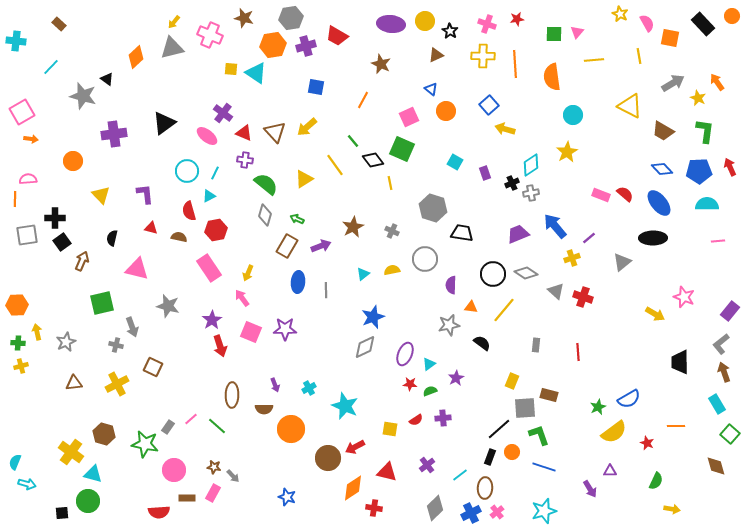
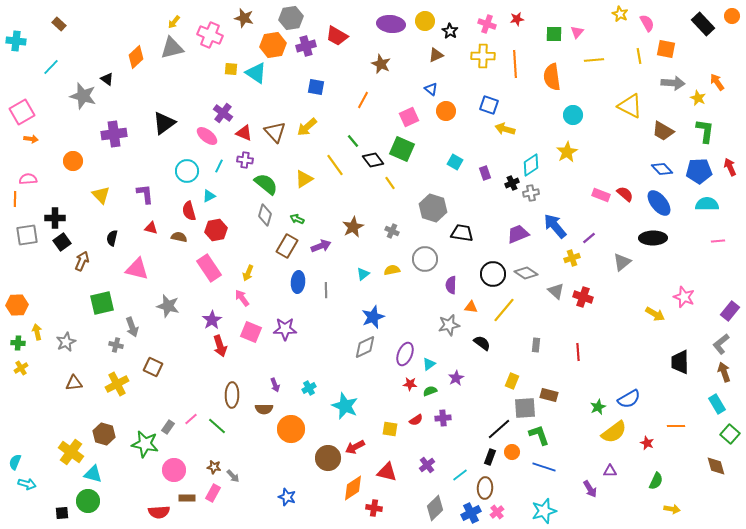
orange square at (670, 38): moved 4 px left, 11 px down
gray arrow at (673, 83): rotated 35 degrees clockwise
blue square at (489, 105): rotated 30 degrees counterclockwise
cyan line at (215, 173): moved 4 px right, 7 px up
yellow line at (390, 183): rotated 24 degrees counterclockwise
yellow cross at (21, 366): moved 2 px down; rotated 16 degrees counterclockwise
